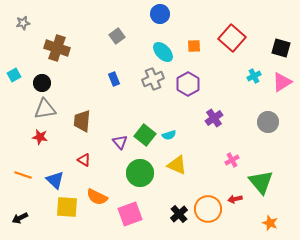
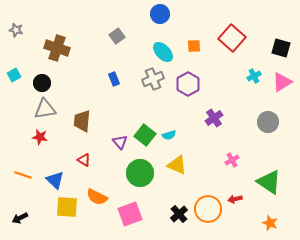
gray star: moved 7 px left, 7 px down; rotated 24 degrees clockwise
green triangle: moved 8 px right; rotated 16 degrees counterclockwise
